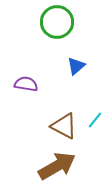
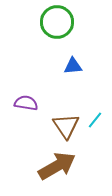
blue triangle: moved 3 px left; rotated 36 degrees clockwise
purple semicircle: moved 19 px down
brown triangle: moved 2 px right; rotated 28 degrees clockwise
